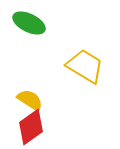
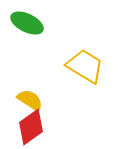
green ellipse: moved 2 px left
